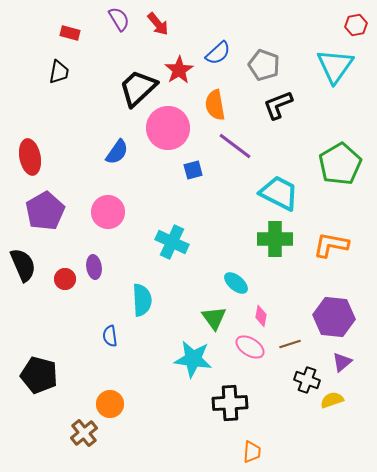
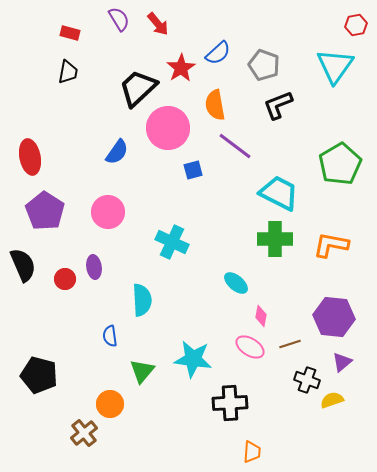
red star at (179, 70): moved 2 px right, 2 px up
black trapezoid at (59, 72): moved 9 px right
purple pentagon at (45, 211): rotated 9 degrees counterclockwise
green triangle at (214, 318): moved 72 px left, 53 px down; rotated 16 degrees clockwise
